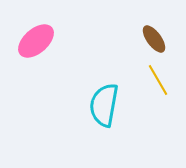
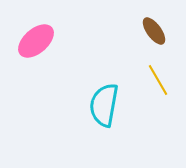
brown ellipse: moved 8 px up
